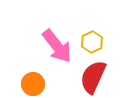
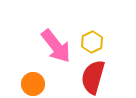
pink arrow: moved 1 px left
red semicircle: rotated 8 degrees counterclockwise
